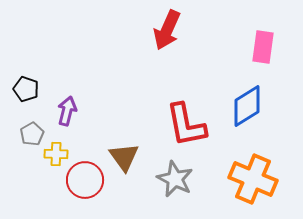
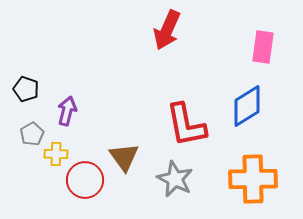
orange cross: rotated 24 degrees counterclockwise
